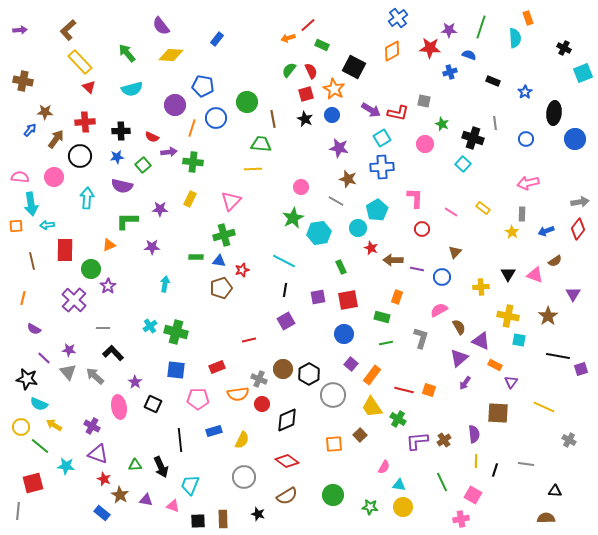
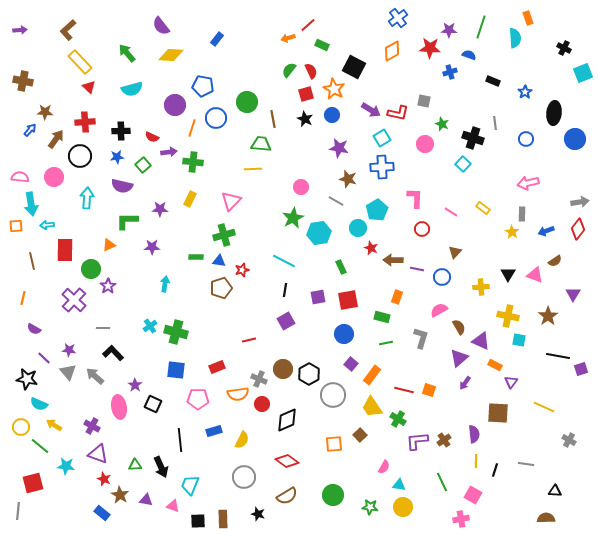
purple star at (135, 382): moved 3 px down
